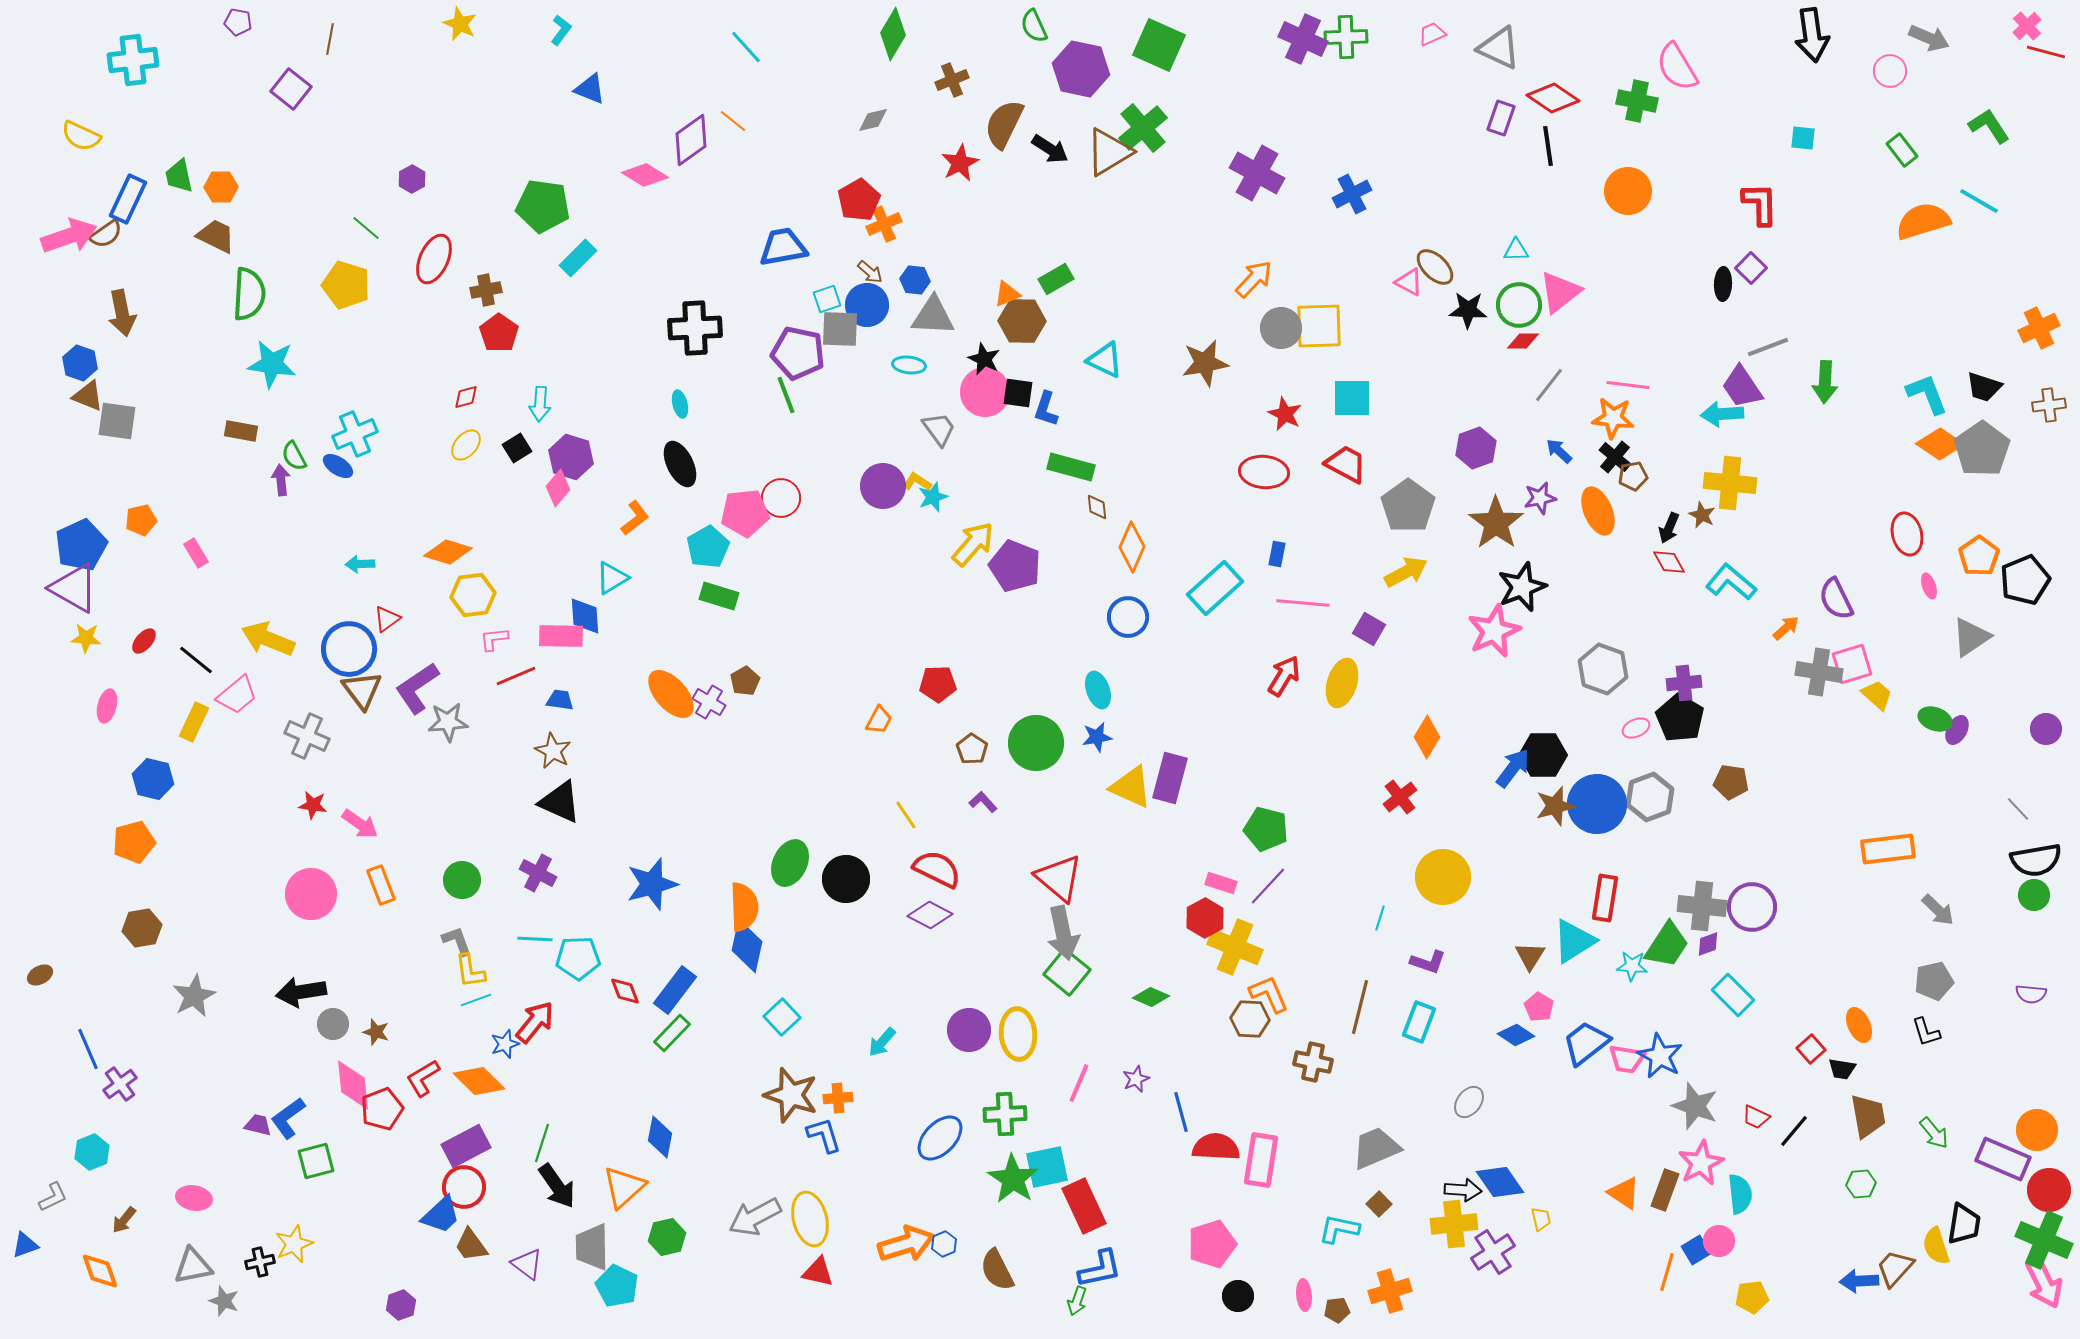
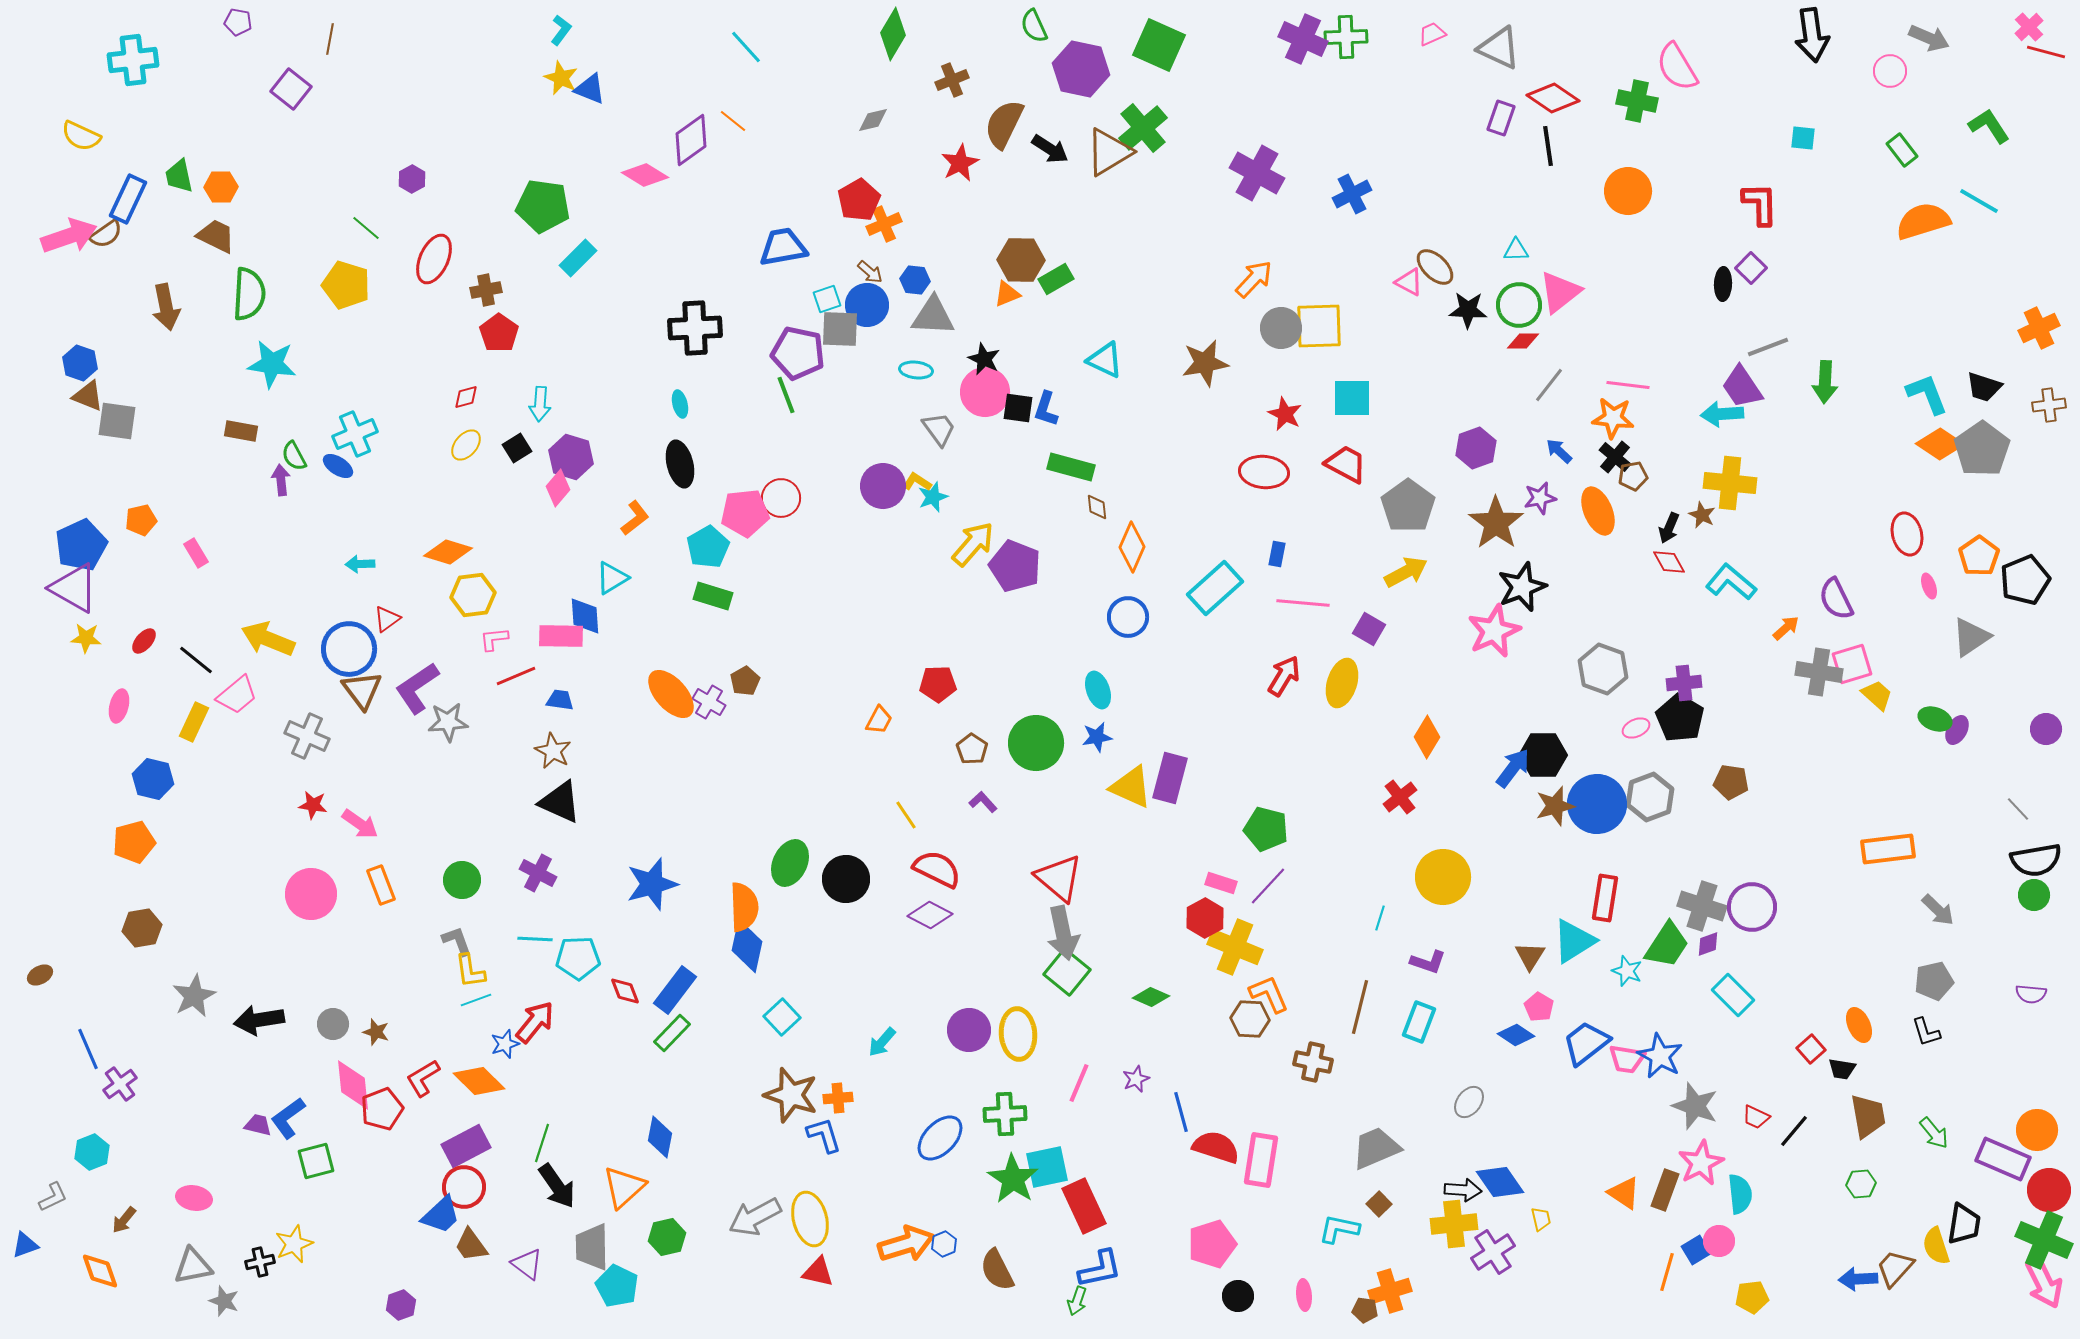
yellow star at (460, 24): moved 101 px right, 54 px down
pink cross at (2027, 26): moved 2 px right, 1 px down
brown arrow at (122, 313): moved 44 px right, 6 px up
brown hexagon at (1022, 321): moved 1 px left, 61 px up
cyan ellipse at (909, 365): moved 7 px right, 5 px down
black square at (1018, 393): moved 15 px down
black ellipse at (680, 464): rotated 12 degrees clockwise
green rectangle at (719, 596): moved 6 px left
pink ellipse at (107, 706): moved 12 px right
gray cross at (1702, 906): rotated 12 degrees clockwise
cyan star at (1632, 966): moved 5 px left, 5 px down; rotated 16 degrees clockwise
black arrow at (301, 992): moved 42 px left, 28 px down
red semicircle at (1216, 1147): rotated 15 degrees clockwise
blue arrow at (1859, 1281): moved 1 px left, 2 px up
brown pentagon at (1337, 1310): moved 28 px right; rotated 15 degrees clockwise
